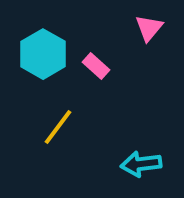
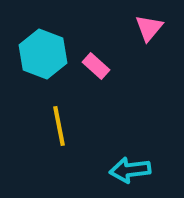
cyan hexagon: rotated 9 degrees counterclockwise
yellow line: moved 1 px right, 1 px up; rotated 48 degrees counterclockwise
cyan arrow: moved 11 px left, 6 px down
